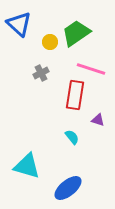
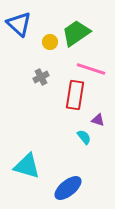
gray cross: moved 4 px down
cyan semicircle: moved 12 px right
